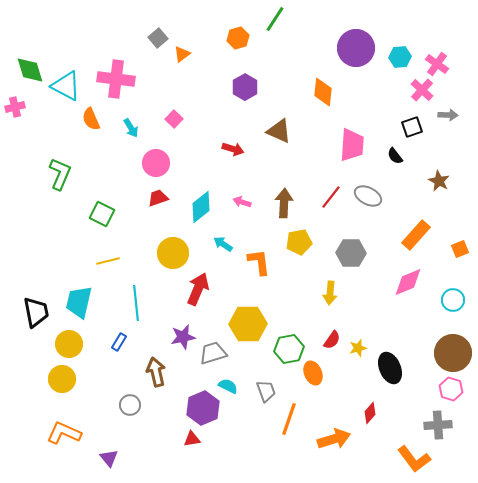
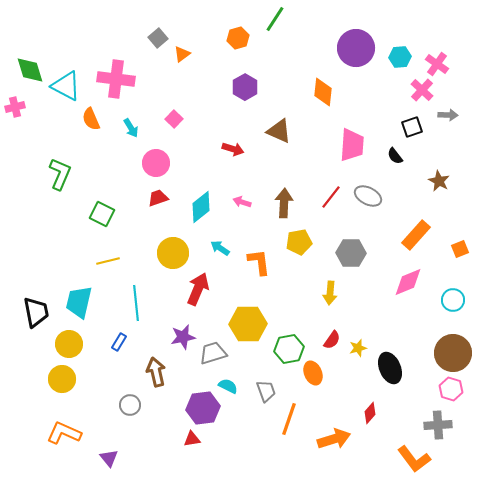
cyan arrow at (223, 244): moved 3 px left, 4 px down
purple hexagon at (203, 408): rotated 16 degrees clockwise
